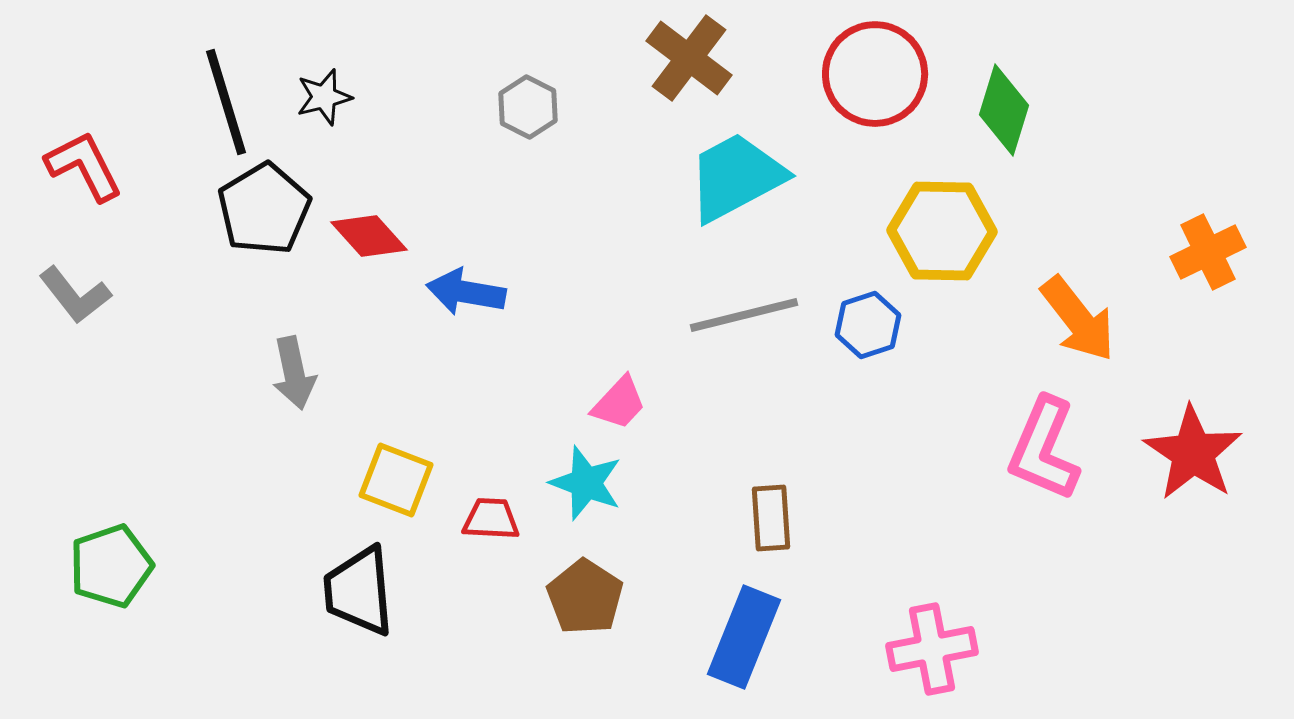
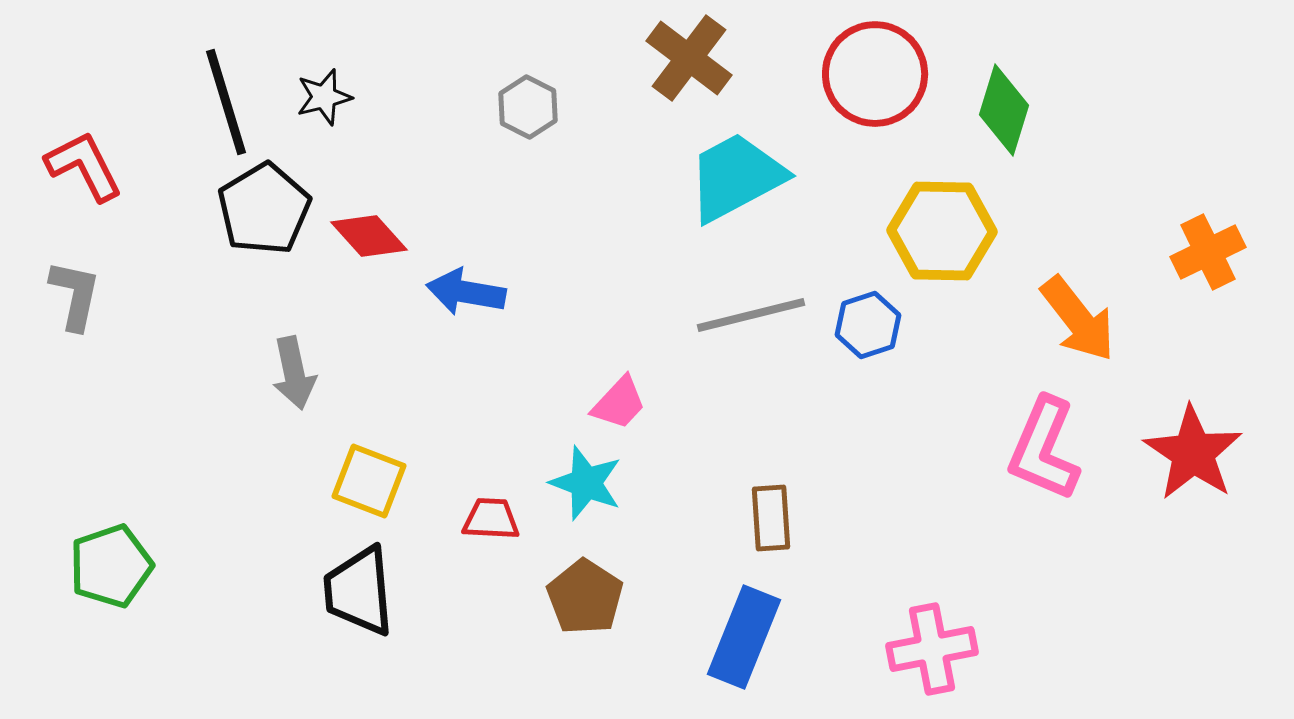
gray L-shape: rotated 130 degrees counterclockwise
gray line: moved 7 px right
yellow square: moved 27 px left, 1 px down
